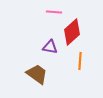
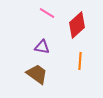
pink line: moved 7 px left, 1 px down; rotated 28 degrees clockwise
red diamond: moved 5 px right, 7 px up
purple triangle: moved 8 px left
